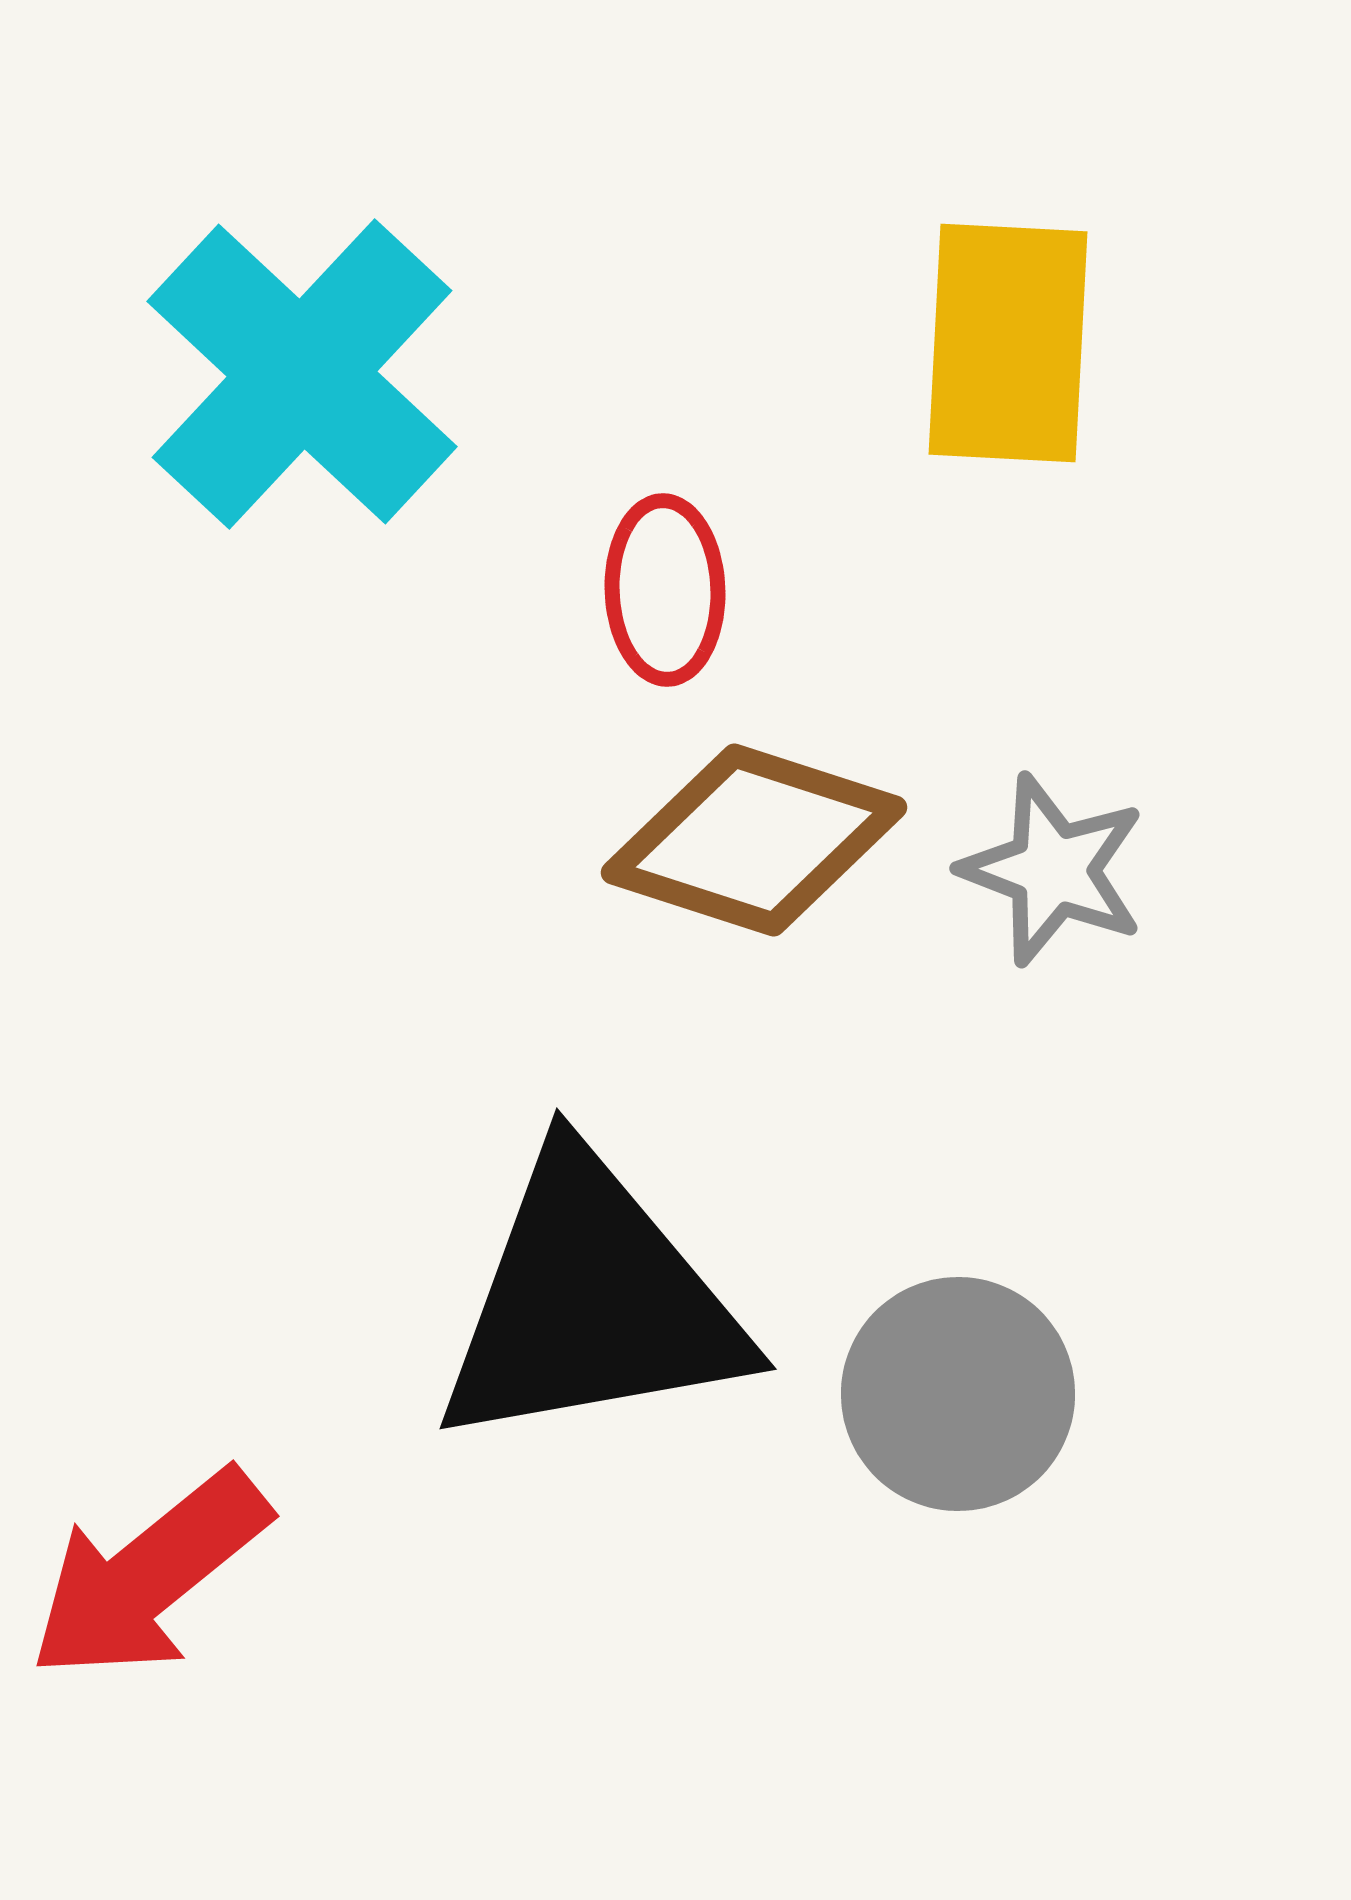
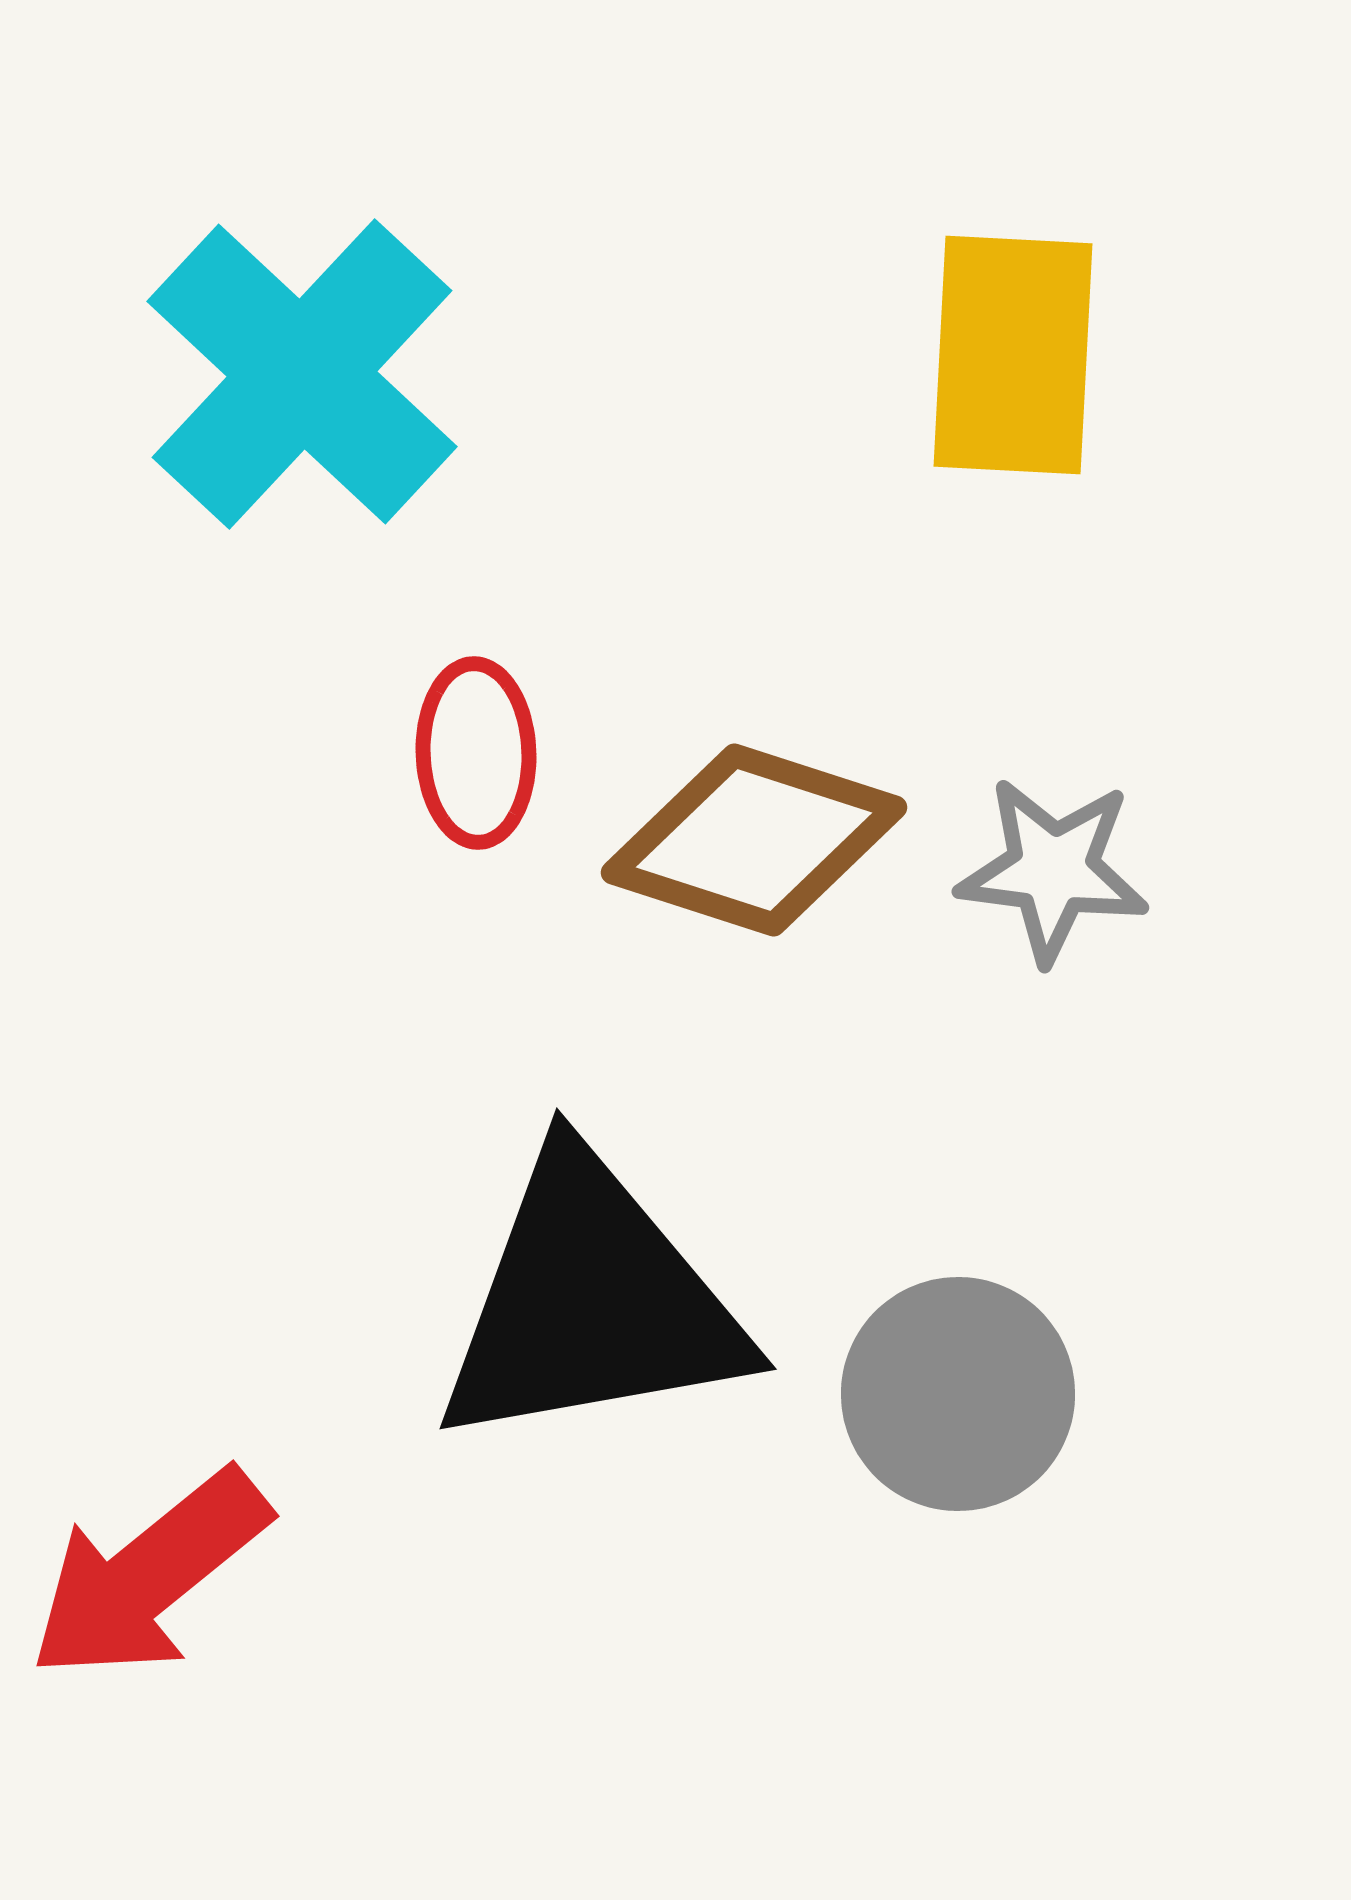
yellow rectangle: moved 5 px right, 12 px down
red ellipse: moved 189 px left, 163 px down
gray star: rotated 14 degrees counterclockwise
